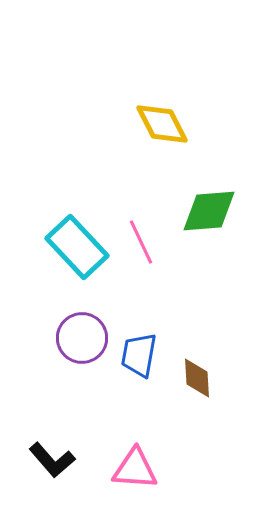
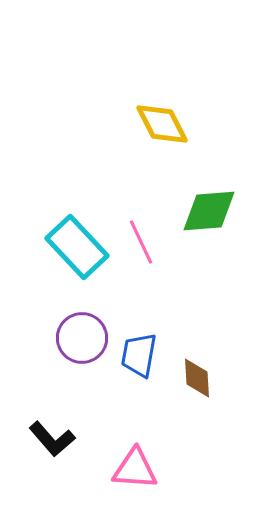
black L-shape: moved 21 px up
